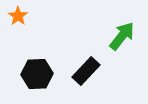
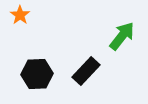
orange star: moved 2 px right, 1 px up
